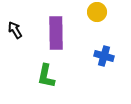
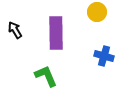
green L-shape: rotated 145 degrees clockwise
